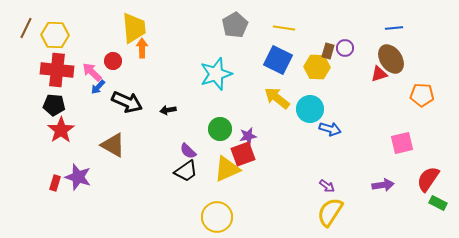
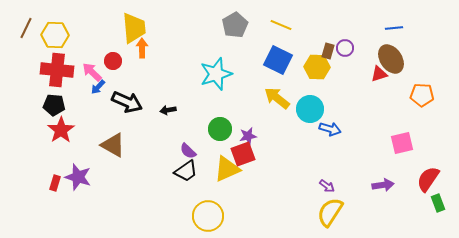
yellow line at (284, 28): moved 3 px left, 3 px up; rotated 15 degrees clockwise
green rectangle at (438, 203): rotated 42 degrees clockwise
yellow circle at (217, 217): moved 9 px left, 1 px up
